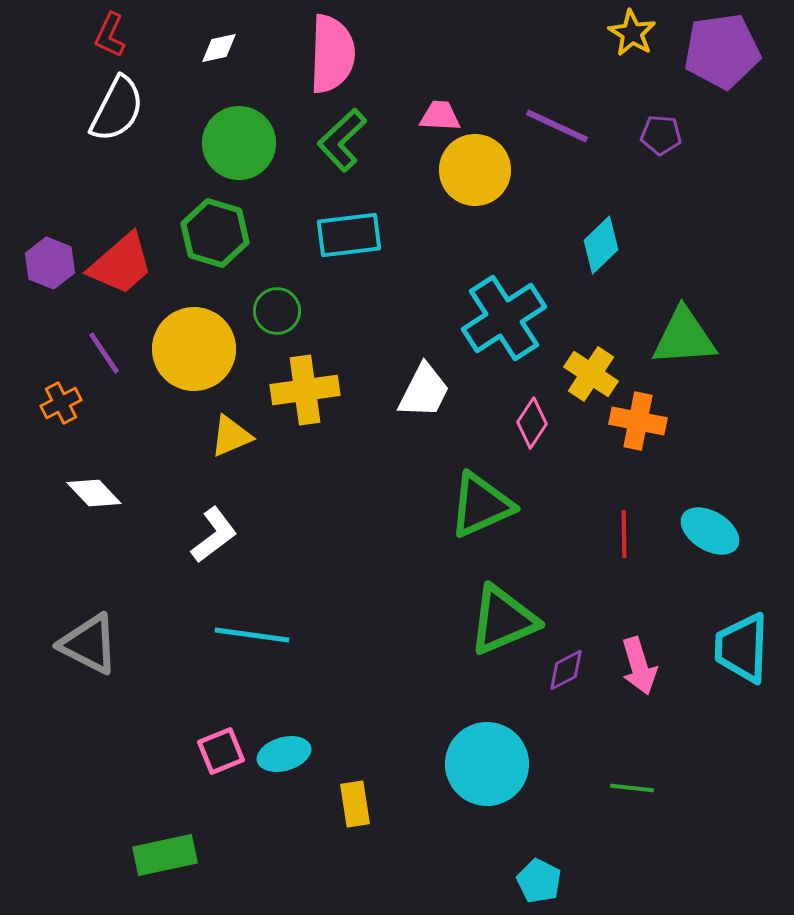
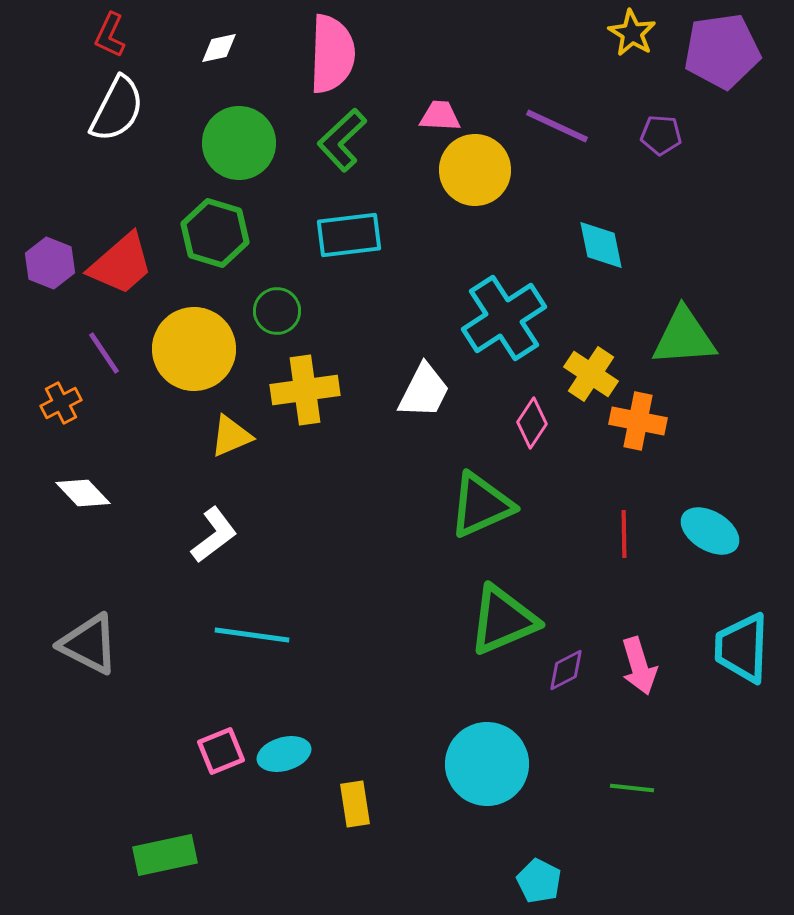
cyan diamond at (601, 245): rotated 58 degrees counterclockwise
white diamond at (94, 493): moved 11 px left
